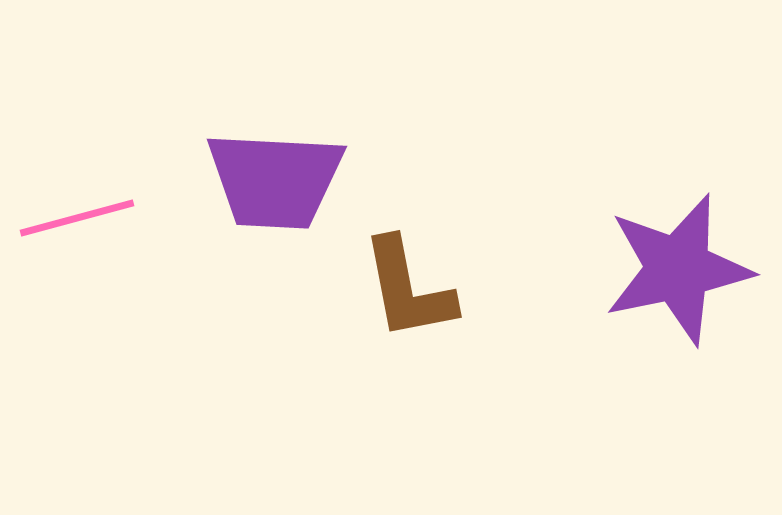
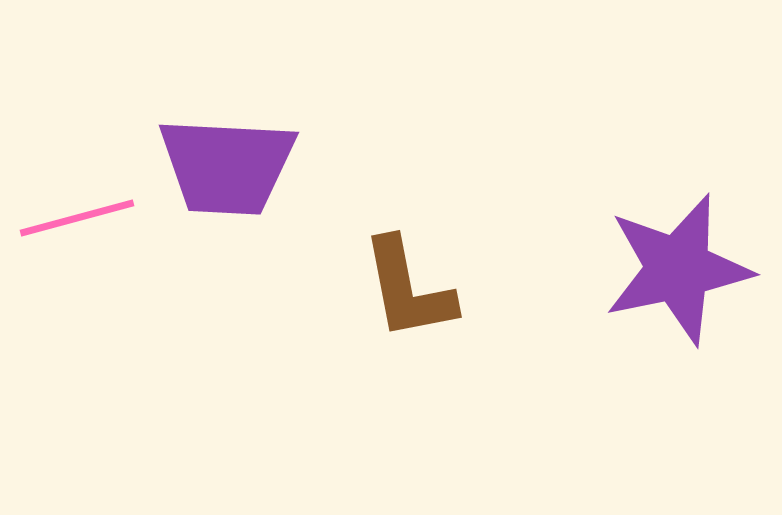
purple trapezoid: moved 48 px left, 14 px up
